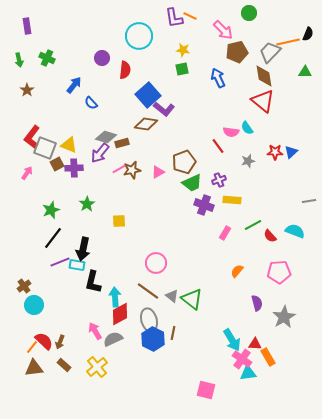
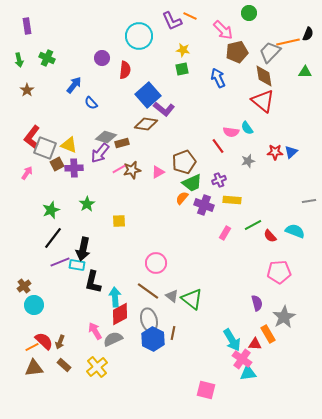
purple L-shape at (174, 18): moved 2 px left, 3 px down; rotated 15 degrees counterclockwise
orange semicircle at (237, 271): moved 55 px left, 73 px up
orange line at (32, 347): rotated 24 degrees clockwise
orange rectangle at (268, 357): moved 23 px up
